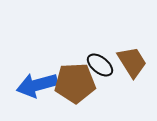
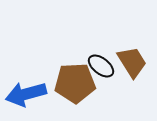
black ellipse: moved 1 px right, 1 px down
blue arrow: moved 11 px left, 9 px down
